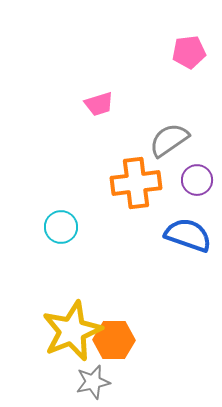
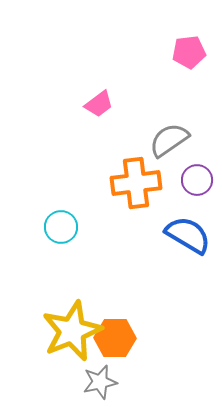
pink trapezoid: rotated 20 degrees counterclockwise
blue semicircle: rotated 12 degrees clockwise
orange hexagon: moved 1 px right, 2 px up
gray star: moved 7 px right
